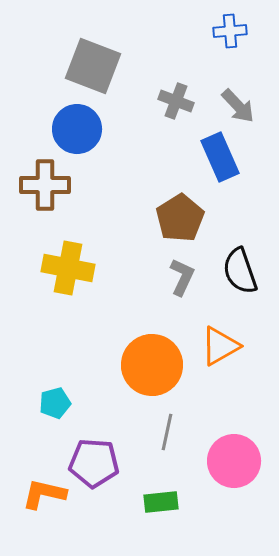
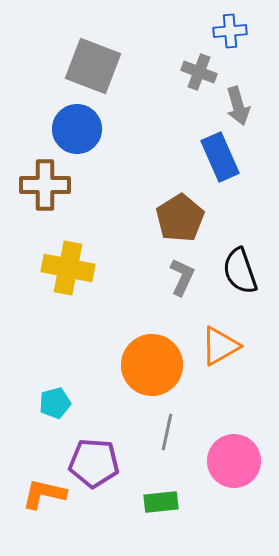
gray cross: moved 23 px right, 29 px up
gray arrow: rotated 27 degrees clockwise
